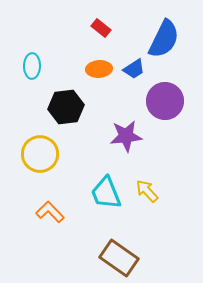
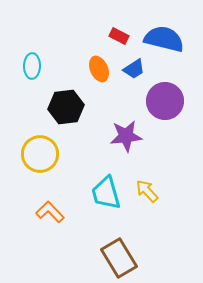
red rectangle: moved 18 px right, 8 px down; rotated 12 degrees counterclockwise
blue semicircle: rotated 102 degrees counterclockwise
orange ellipse: rotated 70 degrees clockwise
cyan trapezoid: rotated 6 degrees clockwise
brown rectangle: rotated 24 degrees clockwise
